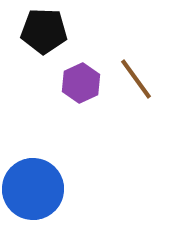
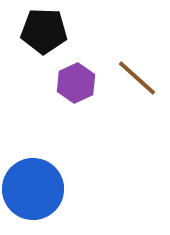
brown line: moved 1 px right, 1 px up; rotated 12 degrees counterclockwise
purple hexagon: moved 5 px left
